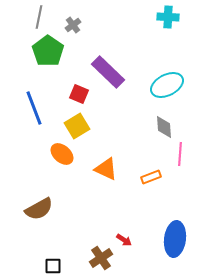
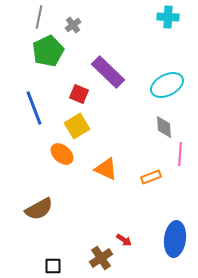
green pentagon: rotated 12 degrees clockwise
